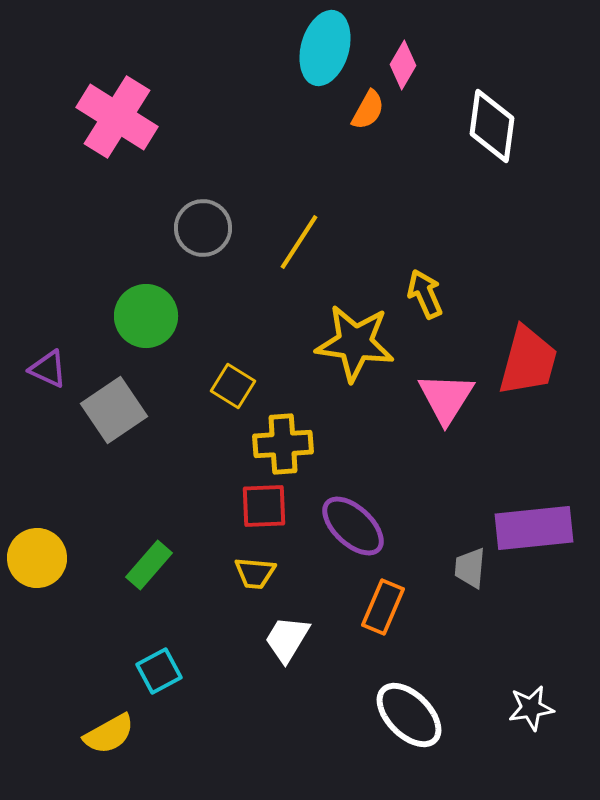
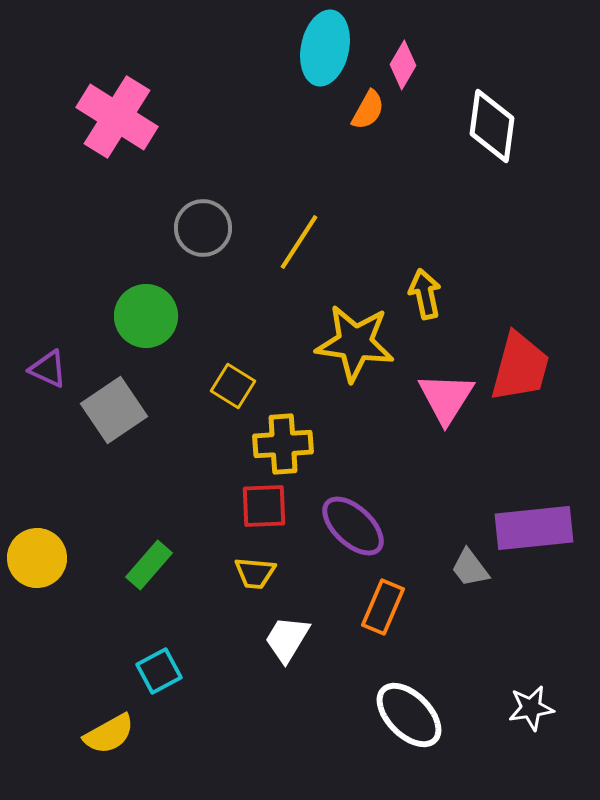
cyan ellipse: rotated 4 degrees counterclockwise
yellow arrow: rotated 12 degrees clockwise
red trapezoid: moved 8 px left, 6 px down
gray trapezoid: rotated 42 degrees counterclockwise
